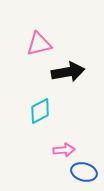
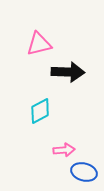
black arrow: rotated 12 degrees clockwise
